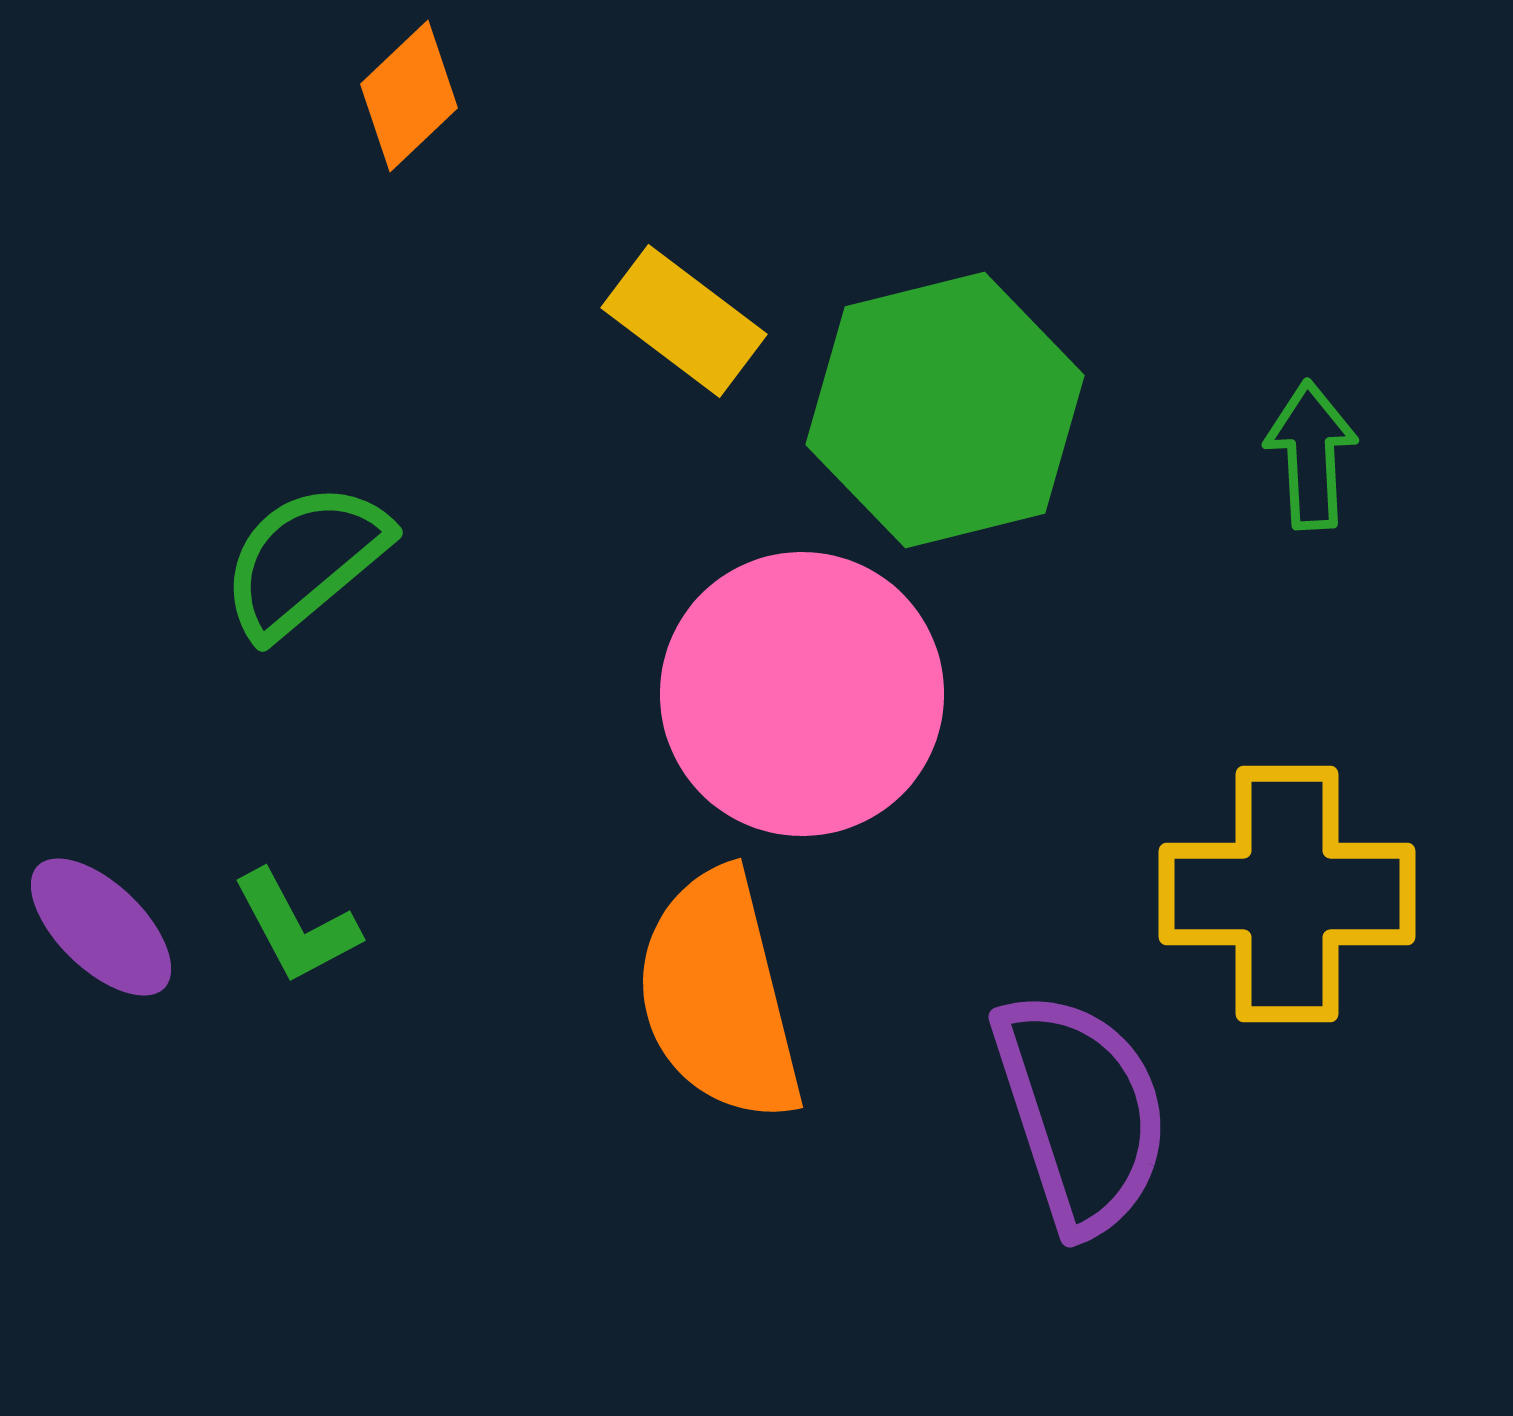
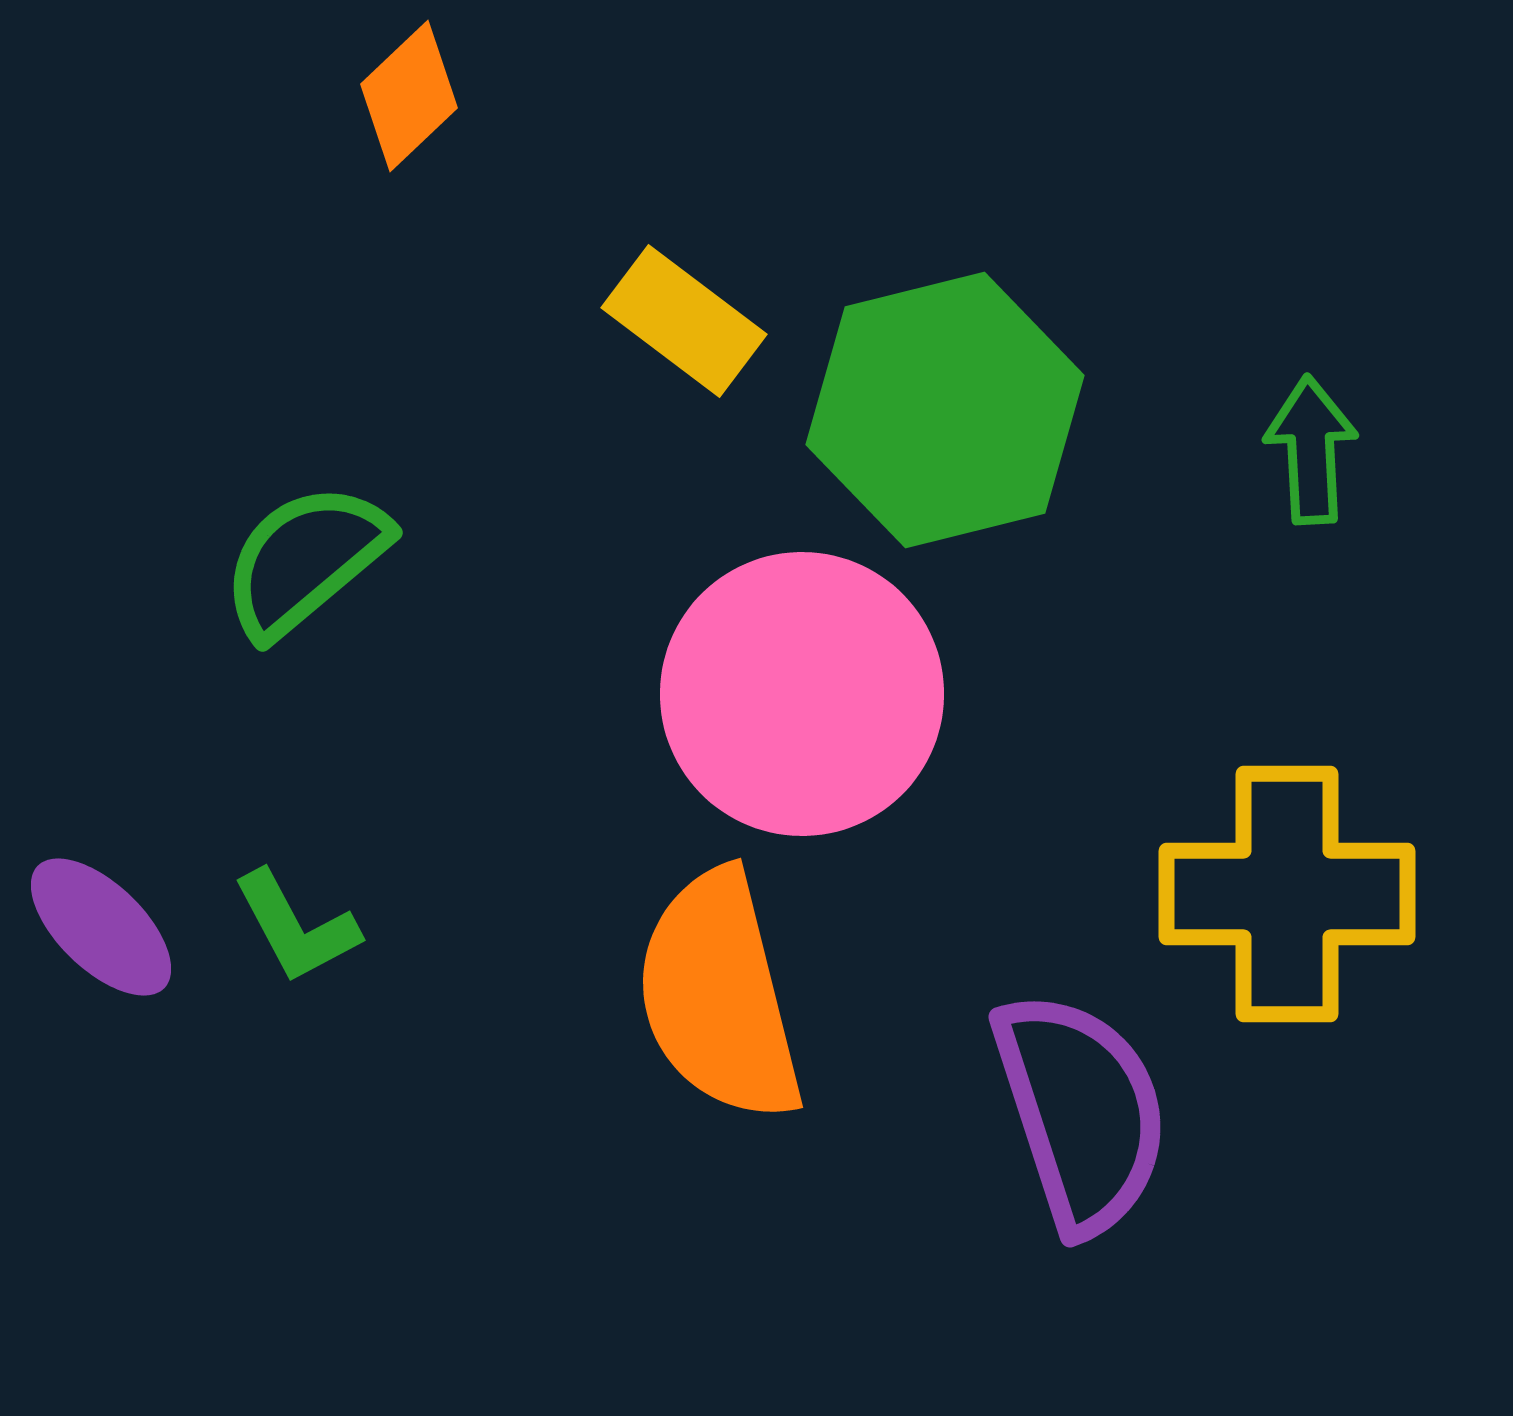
green arrow: moved 5 px up
